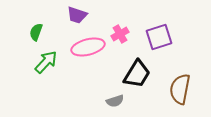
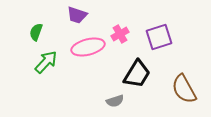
brown semicircle: moved 4 px right; rotated 40 degrees counterclockwise
